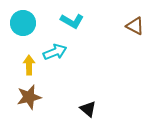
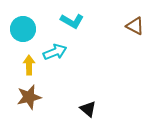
cyan circle: moved 6 px down
